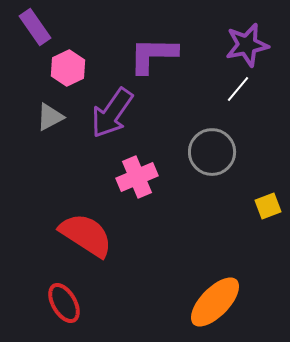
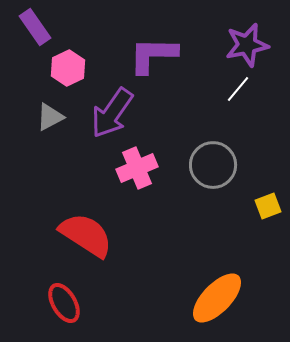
gray circle: moved 1 px right, 13 px down
pink cross: moved 9 px up
orange ellipse: moved 2 px right, 4 px up
